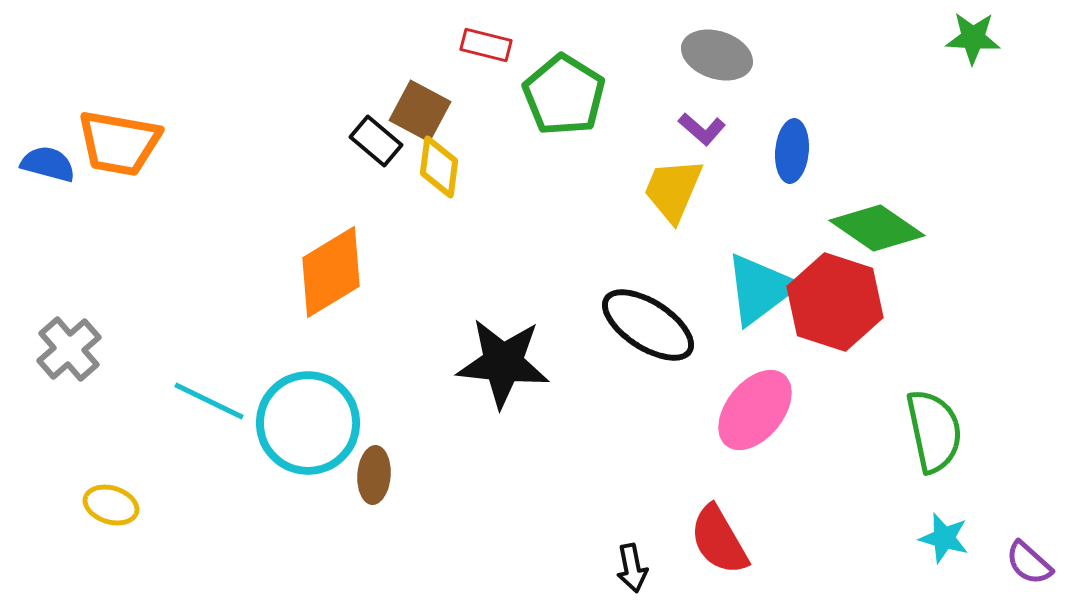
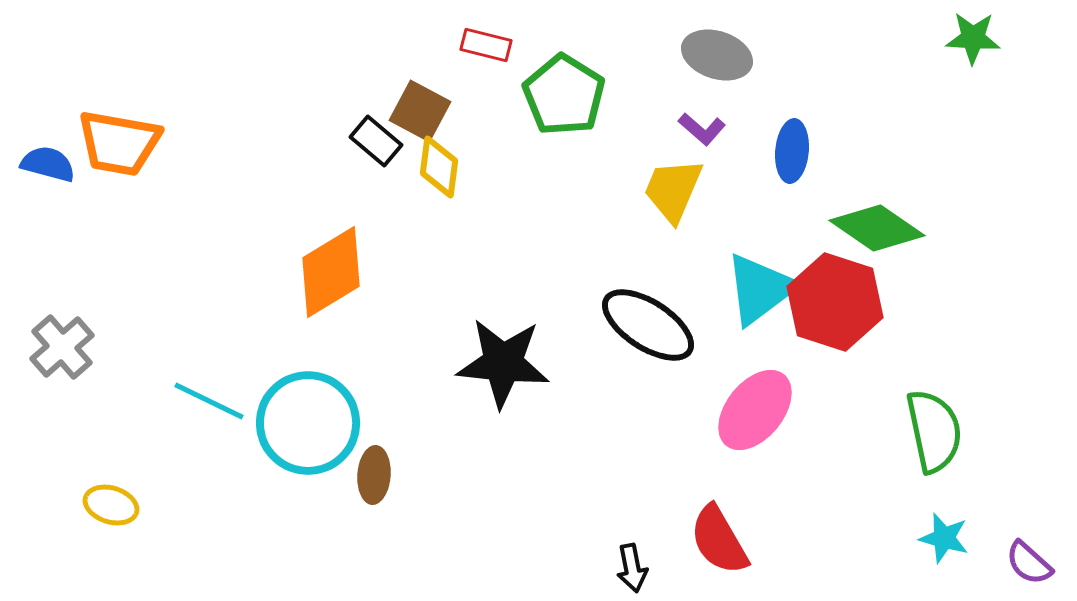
gray cross: moved 7 px left, 2 px up
